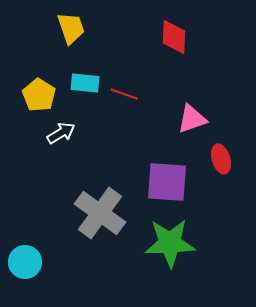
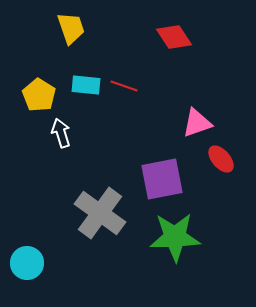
red diamond: rotated 36 degrees counterclockwise
cyan rectangle: moved 1 px right, 2 px down
red line: moved 8 px up
pink triangle: moved 5 px right, 4 px down
white arrow: rotated 76 degrees counterclockwise
red ellipse: rotated 24 degrees counterclockwise
purple square: moved 5 px left, 3 px up; rotated 15 degrees counterclockwise
green star: moved 5 px right, 6 px up
cyan circle: moved 2 px right, 1 px down
